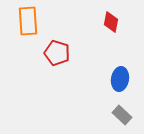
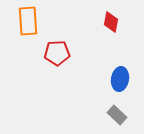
red pentagon: rotated 20 degrees counterclockwise
gray rectangle: moved 5 px left
